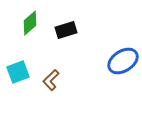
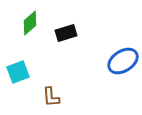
black rectangle: moved 3 px down
brown L-shape: moved 17 px down; rotated 50 degrees counterclockwise
